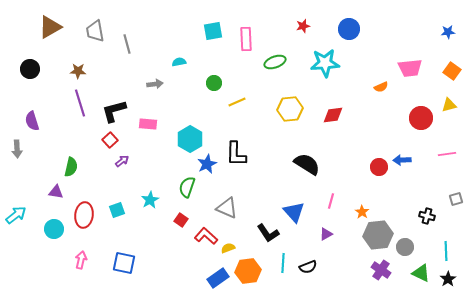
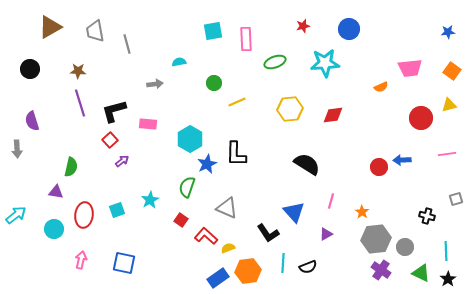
gray hexagon at (378, 235): moved 2 px left, 4 px down
